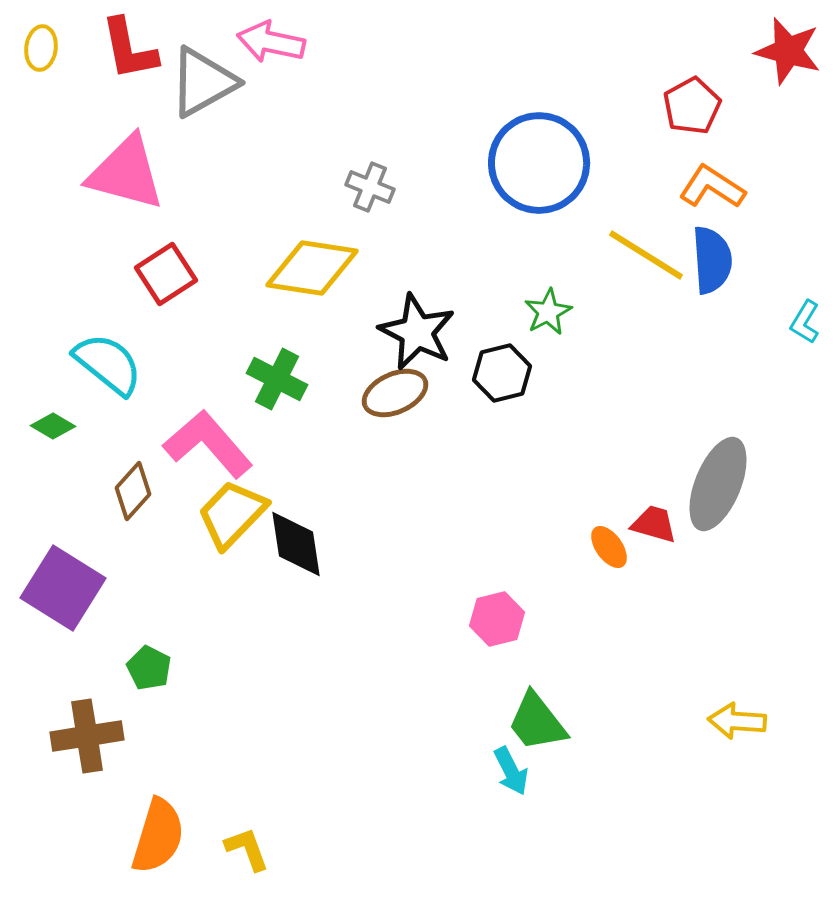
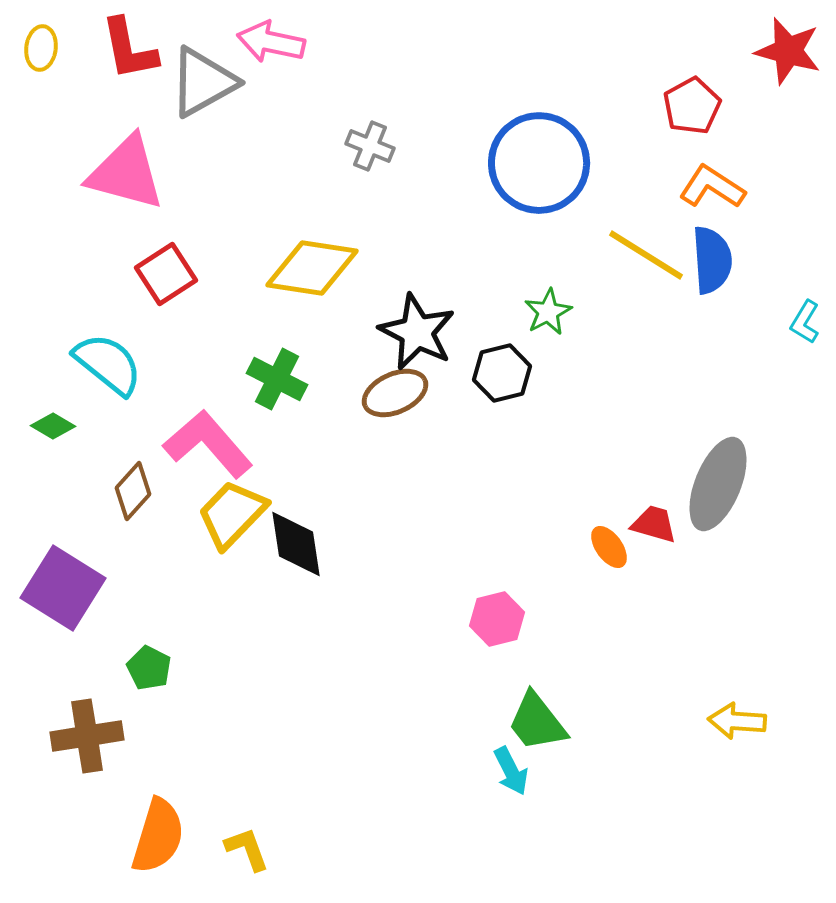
gray cross: moved 41 px up
